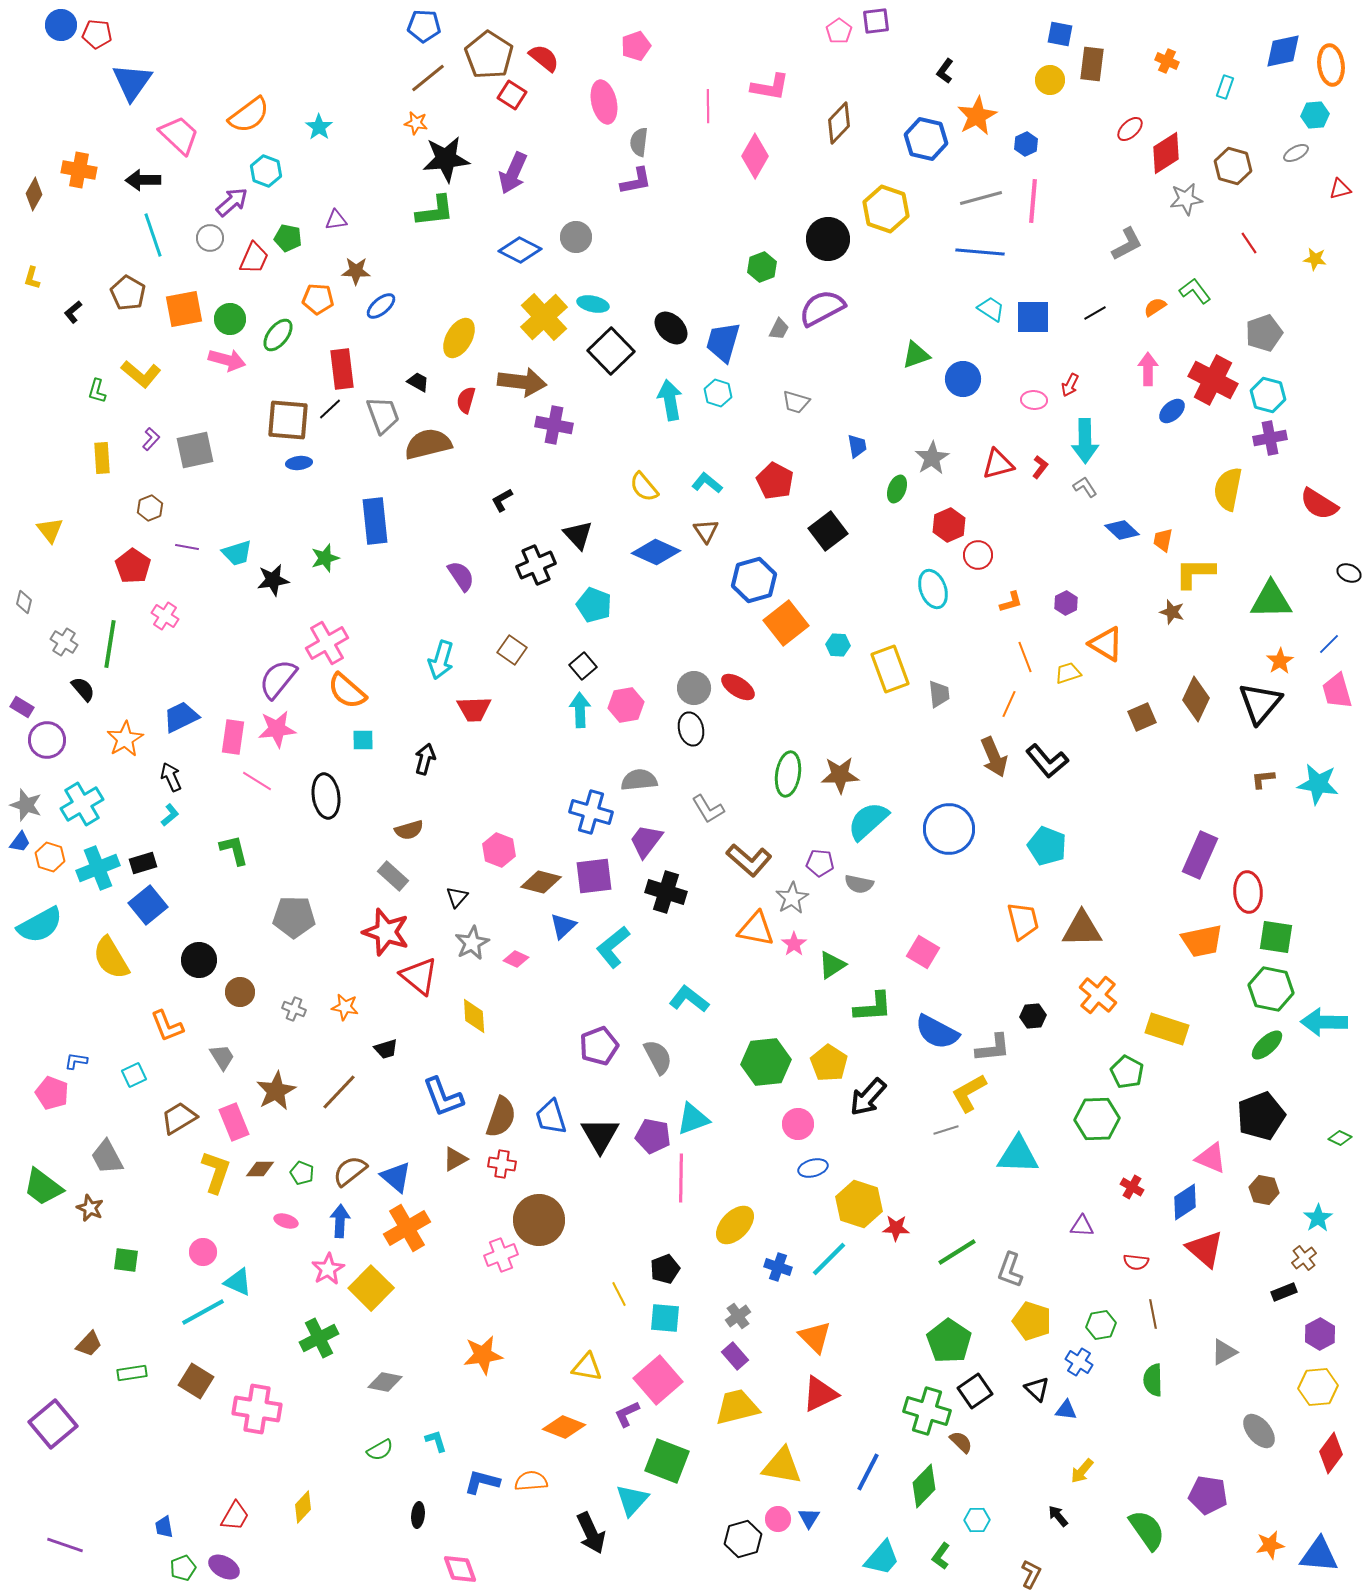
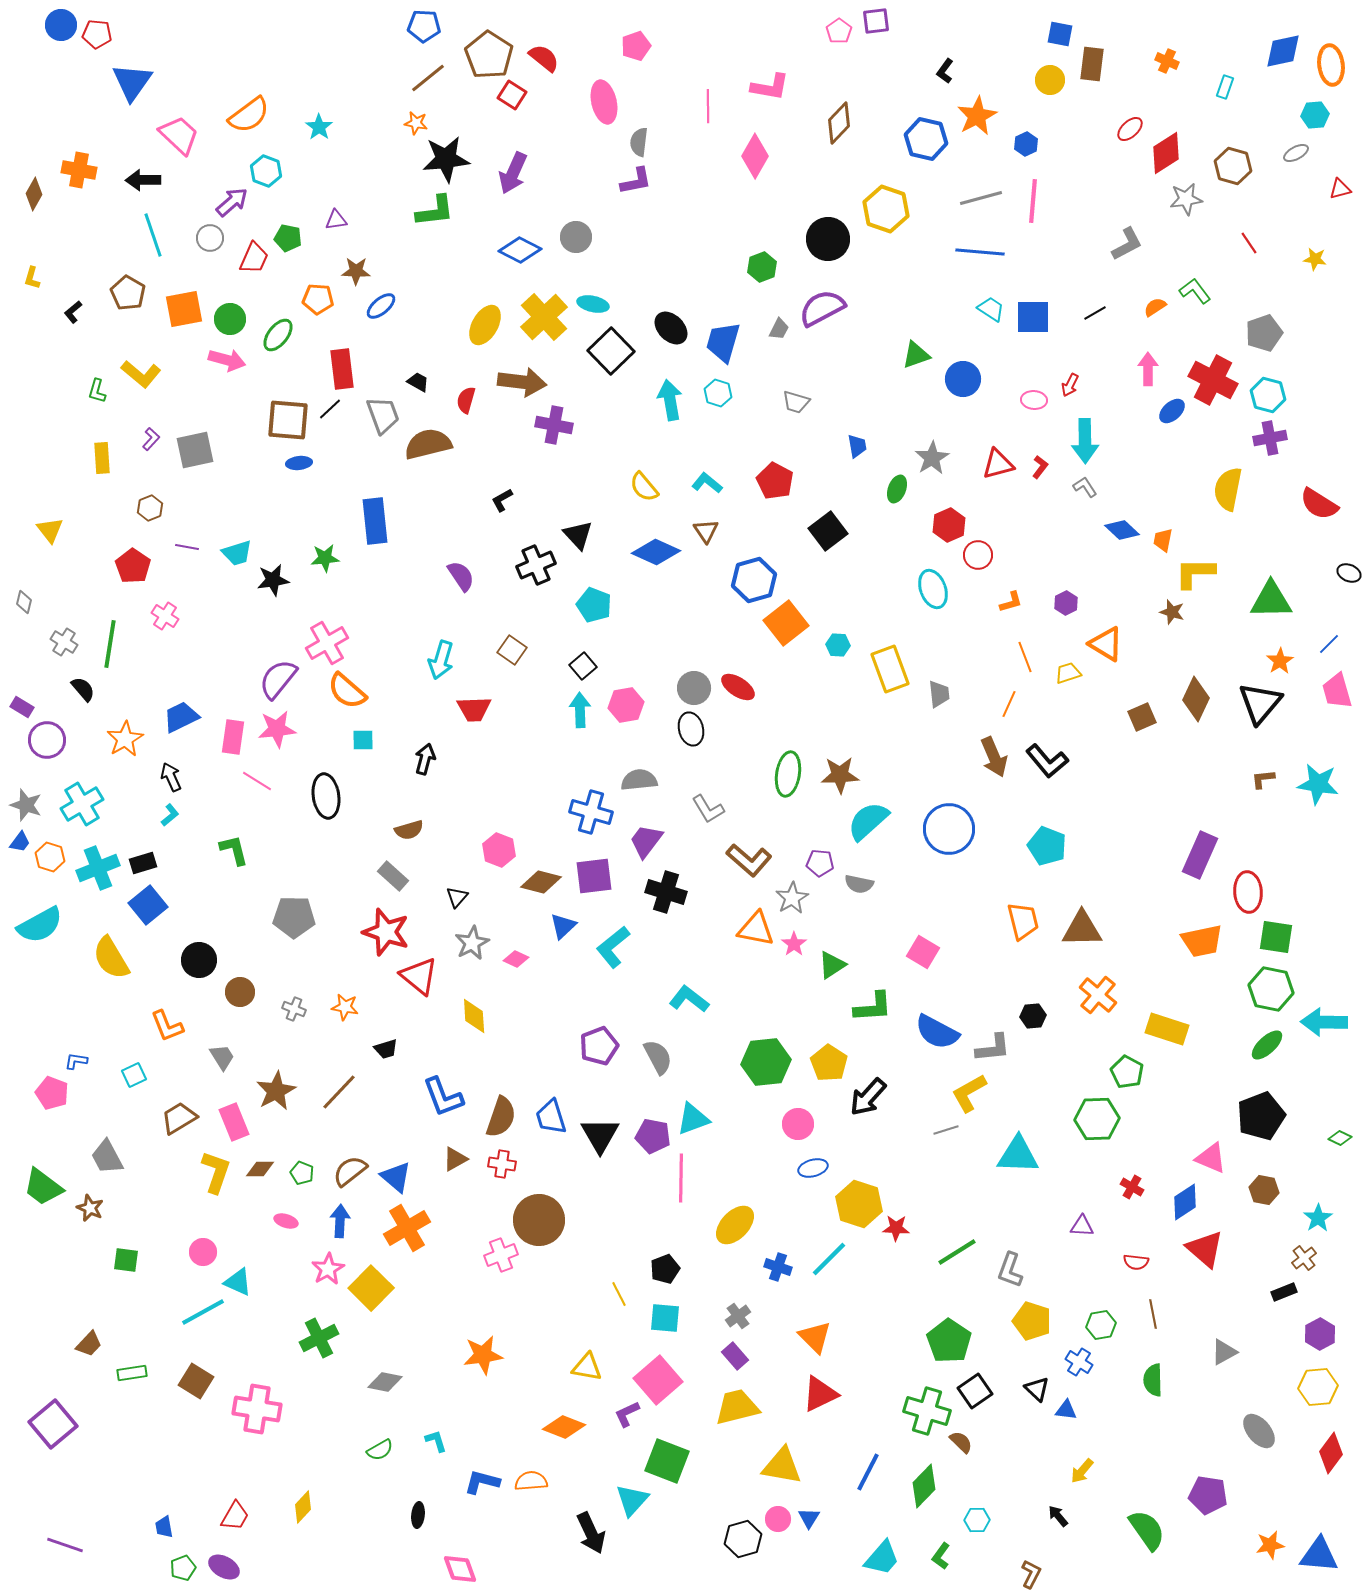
yellow ellipse at (459, 338): moved 26 px right, 13 px up
green star at (325, 558): rotated 12 degrees clockwise
